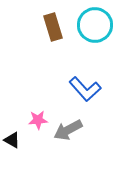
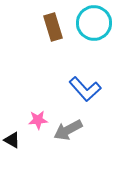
cyan circle: moved 1 px left, 2 px up
